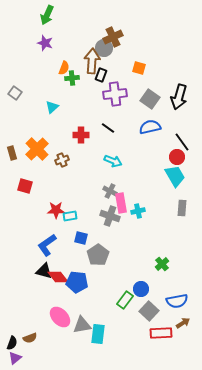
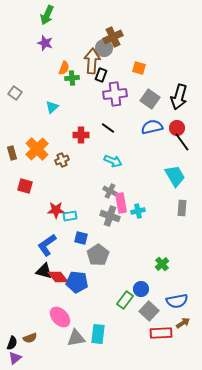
blue semicircle at (150, 127): moved 2 px right
red circle at (177, 157): moved 29 px up
gray triangle at (82, 325): moved 6 px left, 13 px down
